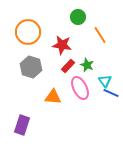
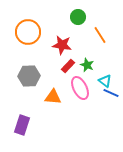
gray hexagon: moved 2 px left, 9 px down; rotated 20 degrees counterclockwise
cyan triangle: rotated 16 degrees counterclockwise
